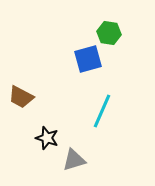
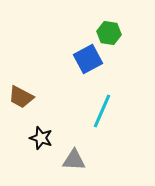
blue square: rotated 12 degrees counterclockwise
black star: moved 6 px left
gray triangle: rotated 20 degrees clockwise
